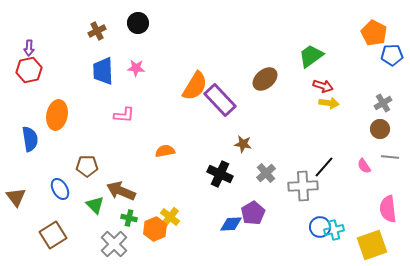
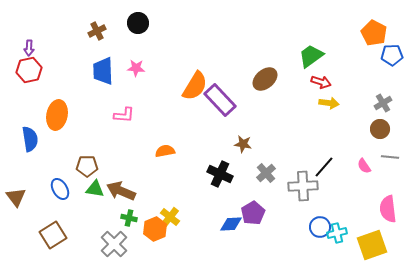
red arrow at (323, 86): moved 2 px left, 4 px up
green triangle at (95, 205): moved 16 px up; rotated 36 degrees counterclockwise
cyan cross at (334, 230): moved 3 px right, 3 px down
